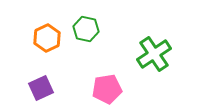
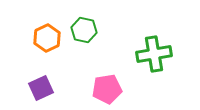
green hexagon: moved 2 px left, 1 px down
green cross: rotated 24 degrees clockwise
